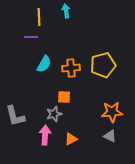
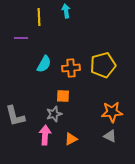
purple line: moved 10 px left, 1 px down
orange square: moved 1 px left, 1 px up
